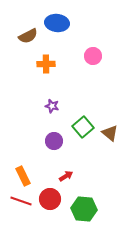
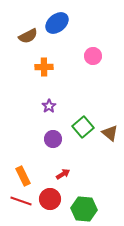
blue ellipse: rotated 45 degrees counterclockwise
orange cross: moved 2 px left, 3 px down
purple star: moved 3 px left; rotated 24 degrees clockwise
purple circle: moved 1 px left, 2 px up
red arrow: moved 3 px left, 2 px up
